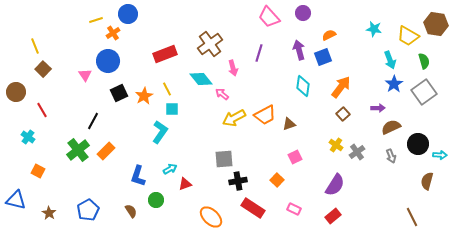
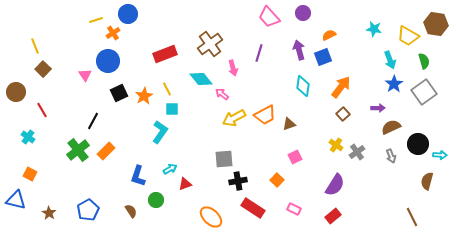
orange square at (38, 171): moved 8 px left, 3 px down
